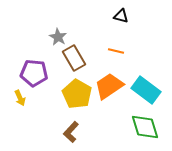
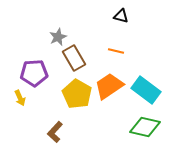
gray star: rotated 18 degrees clockwise
purple pentagon: rotated 8 degrees counterclockwise
green diamond: rotated 60 degrees counterclockwise
brown L-shape: moved 16 px left
